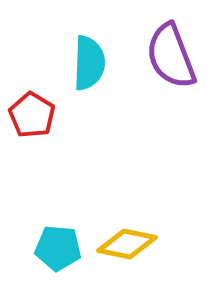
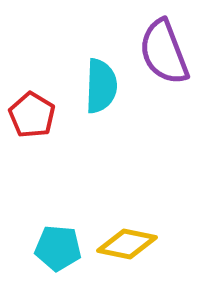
purple semicircle: moved 7 px left, 4 px up
cyan semicircle: moved 12 px right, 23 px down
